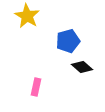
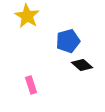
black diamond: moved 2 px up
pink rectangle: moved 5 px left, 2 px up; rotated 30 degrees counterclockwise
